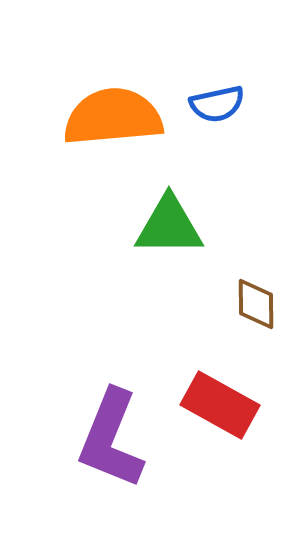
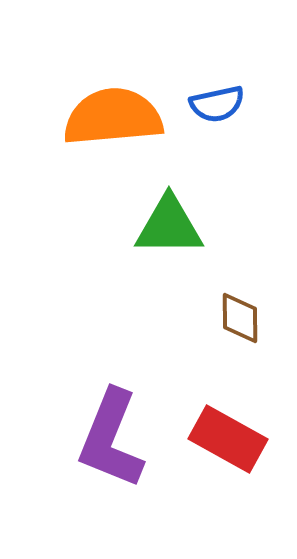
brown diamond: moved 16 px left, 14 px down
red rectangle: moved 8 px right, 34 px down
